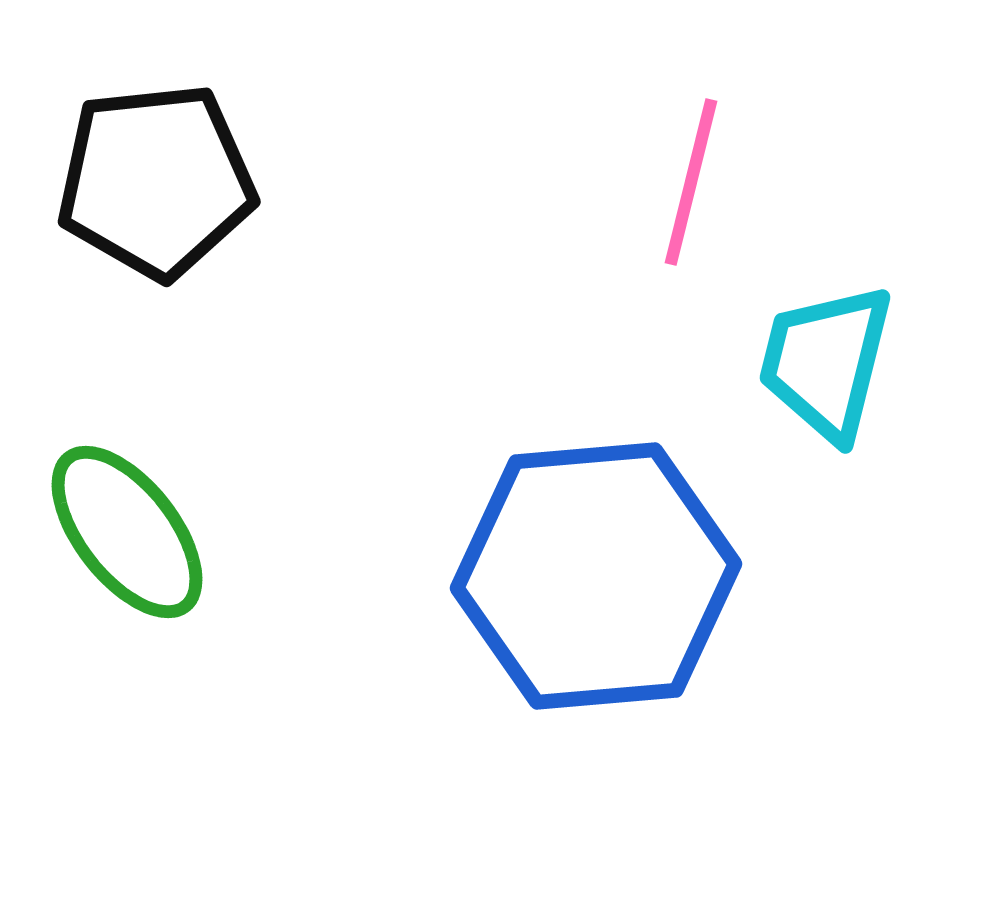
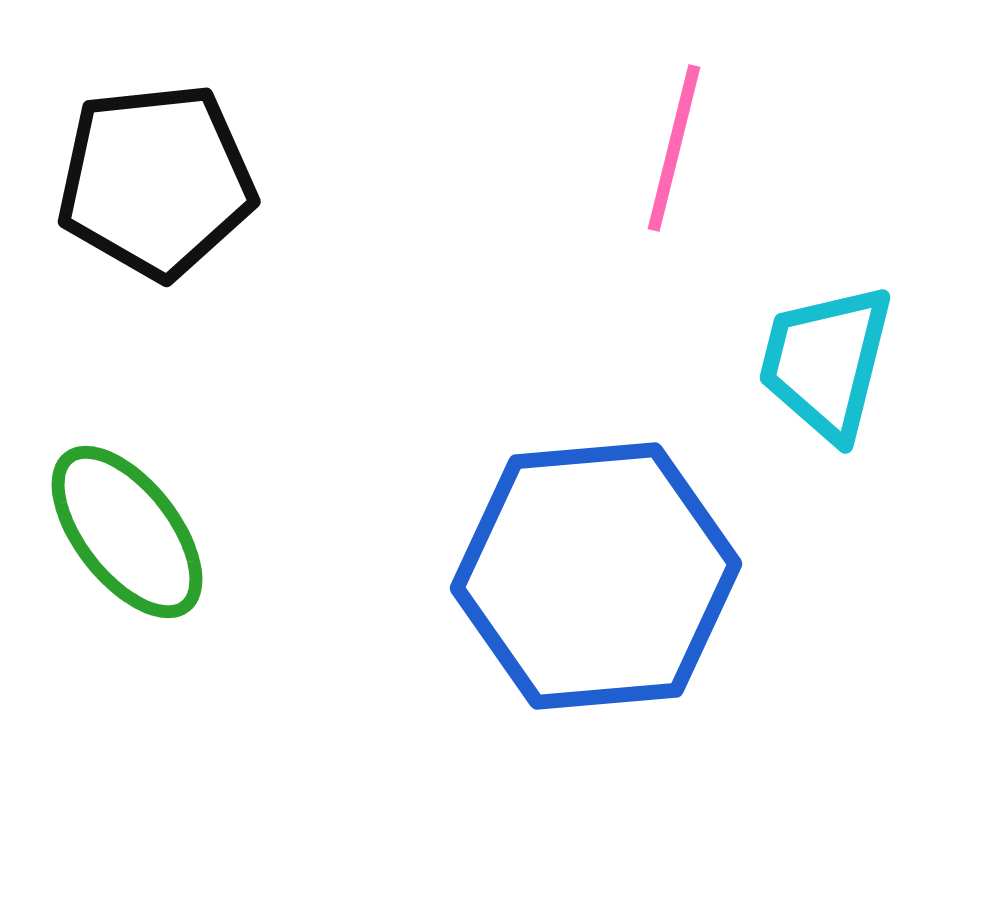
pink line: moved 17 px left, 34 px up
